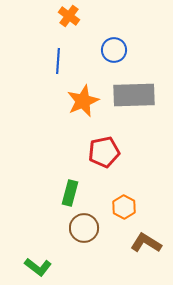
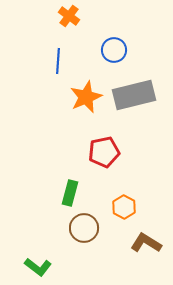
gray rectangle: rotated 12 degrees counterclockwise
orange star: moved 3 px right, 4 px up
